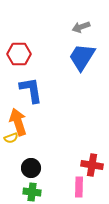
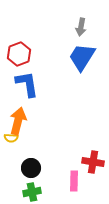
gray arrow: rotated 60 degrees counterclockwise
red hexagon: rotated 20 degrees counterclockwise
blue L-shape: moved 4 px left, 6 px up
orange arrow: moved 1 px up; rotated 32 degrees clockwise
yellow semicircle: rotated 24 degrees clockwise
red cross: moved 1 px right, 3 px up
pink rectangle: moved 5 px left, 6 px up
green cross: rotated 18 degrees counterclockwise
